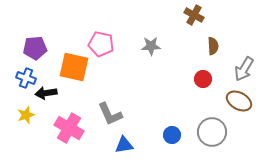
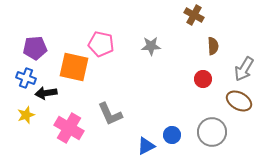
blue triangle: moved 22 px right, 1 px down; rotated 18 degrees counterclockwise
